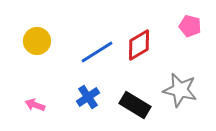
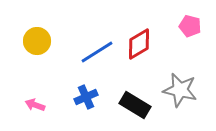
red diamond: moved 1 px up
blue cross: moved 2 px left; rotated 10 degrees clockwise
